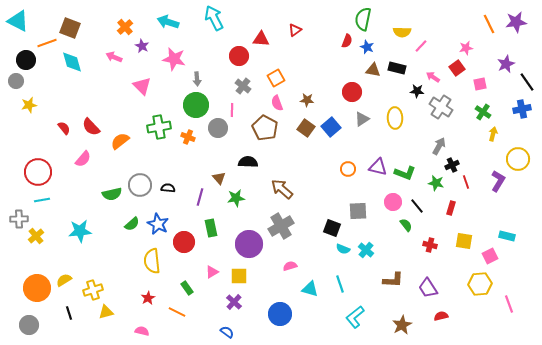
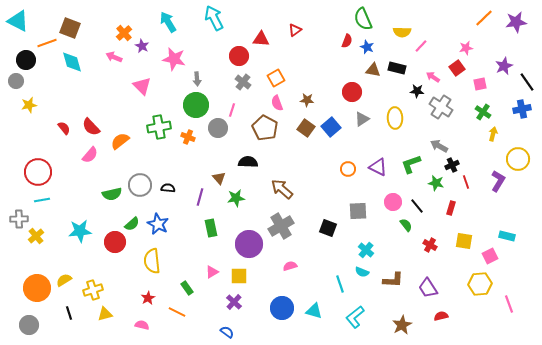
green semicircle at (363, 19): rotated 35 degrees counterclockwise
cyan arrow at (168, 22): rotated 40 degrees clockwise
orange line at (489, 24): moved 5 px left, 6 px up; rotated 72 degrees clockwise
orange cross at (125, 27): moved 1 px left, 6 px down
purple star at (506, 64): moved 2 px left, 2 px down
gray cross at (243, 86): moved 4 px up
pink line at (232, 110): rotated 16 degrees clockwise
gray arrow at (439, 146): rotated 90 degrees counterclockwise
pink semicircle at (83, 159): moved 7 px right, 4 px up
purple triangle at (378, 167): rotated 12 degrees clockwise
green L-shape at (405, 173): moved 6 px right, 9 px up; rotated 140 degrees clockwise
black square at (332, 228): moved 4 px left
red circle at (184, 242): moved 69 px left
red cross at (430, 245): rotated 16 degrees clockwise
cyan semicircle at (343, 249): moved 19 px right, 23 px down
cyan triangle at (310, 289): moved 4 px right, 22 px down
yellow triangle at (106, 312): moved 1 px left, 2 px down
blue circle at (280, 314): moved 2 px right, 6 px up
pink semicircle at (142, 331): moved 6 px up
